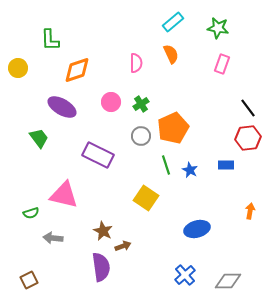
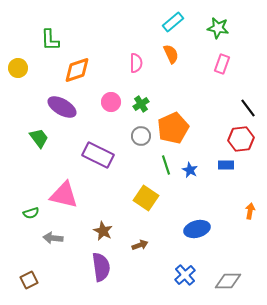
red hexagon: moved 7 px left, 1 px down
brown arrow: moved 17 px right, 1 px up
